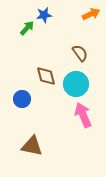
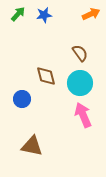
green arrow: moved 9 px left, 14 px up
cyan circle: moved 4 px right, 1 px up
